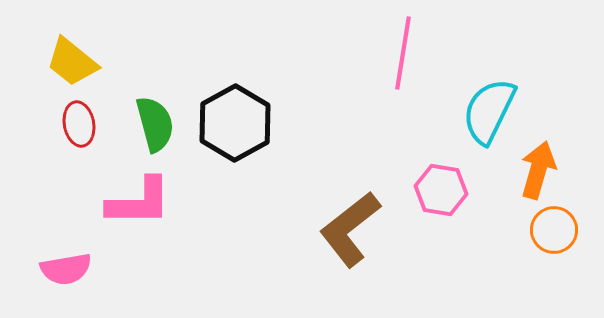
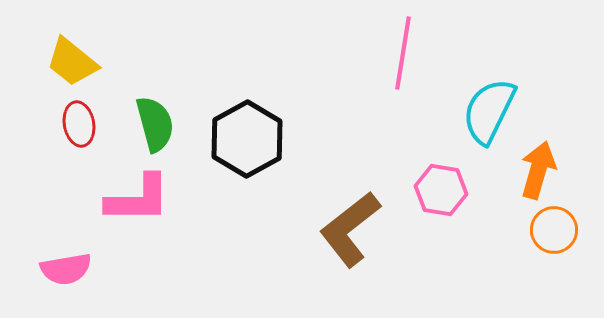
black hexagon: moved 12 px right, 16 px down
pink L-shape: moved 1 px left, 3 px up
